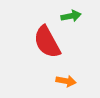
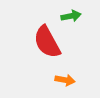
orange arrow: moved 1 px left, 1 px up
